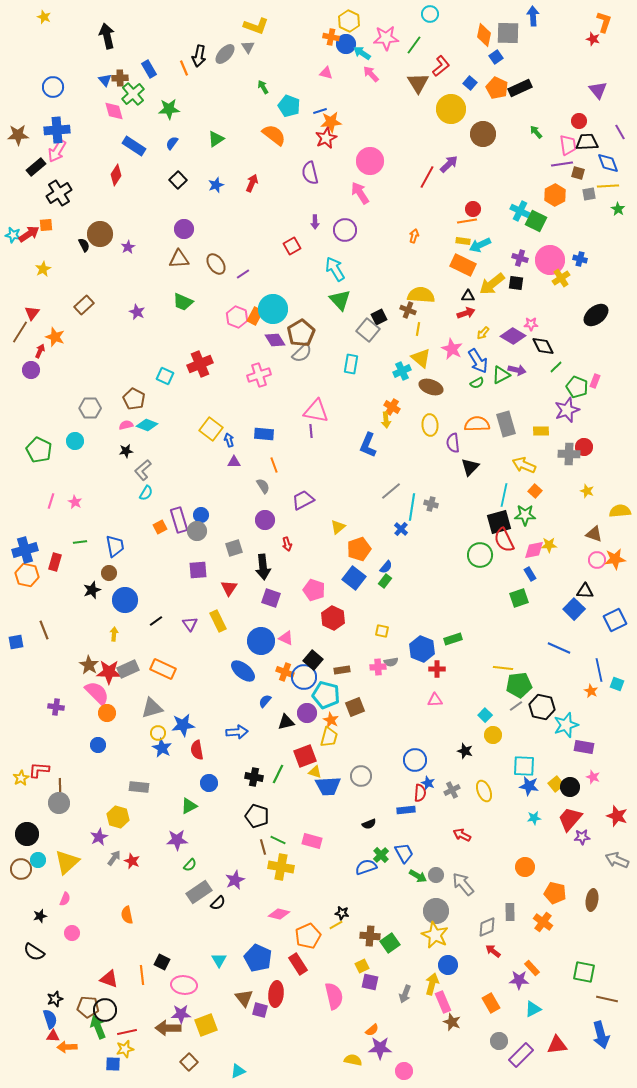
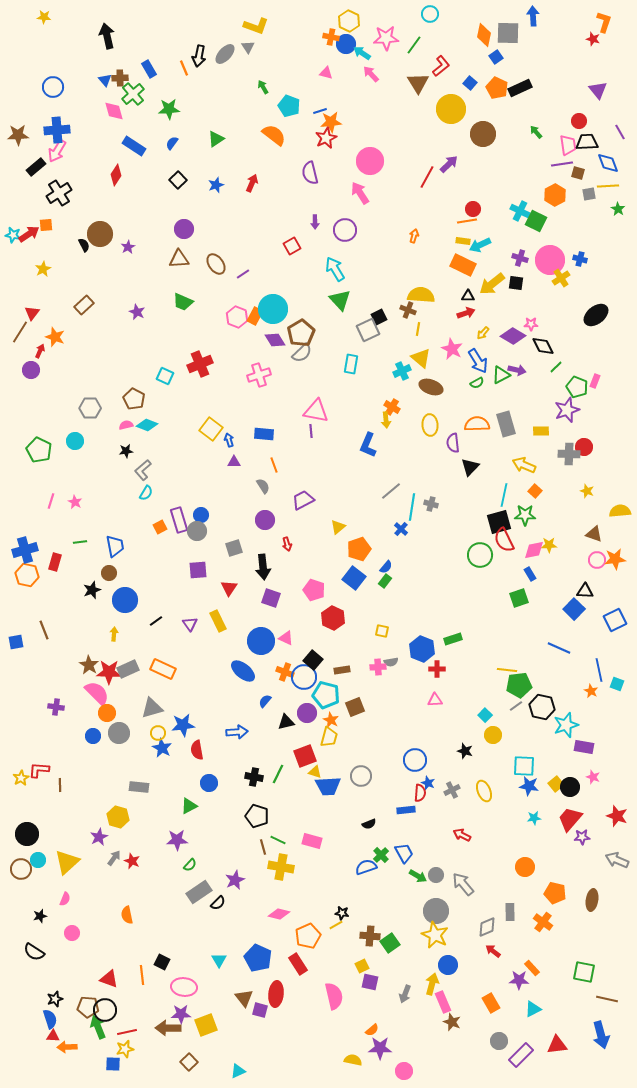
yellow star at (44, 17): rotated 16 degrees counterclockwise
gray square at (368, 330): rotated 25 degrees clockwise
yellow line at (503, 668): moved 4 px right, 2 px down
blue circle at (98, 745): moved 5 px left, 9 px up
gray circle at (59, 803): moved 60 px right, 70 px up
pink ellipse at (184, 985): moved 2 px down
